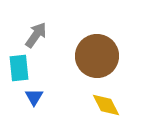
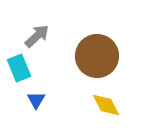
gray arrow: moved 1 px right, 1 px down; rotated 12 degrees clockwise
cyan rectangle: rotated 16 degrees counterclockwise
blue triangle: moved 2 px right, 3 px down
